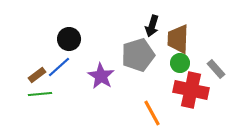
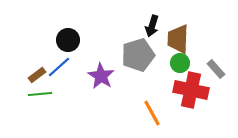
black circle: moved 1 px left, 1 px down
